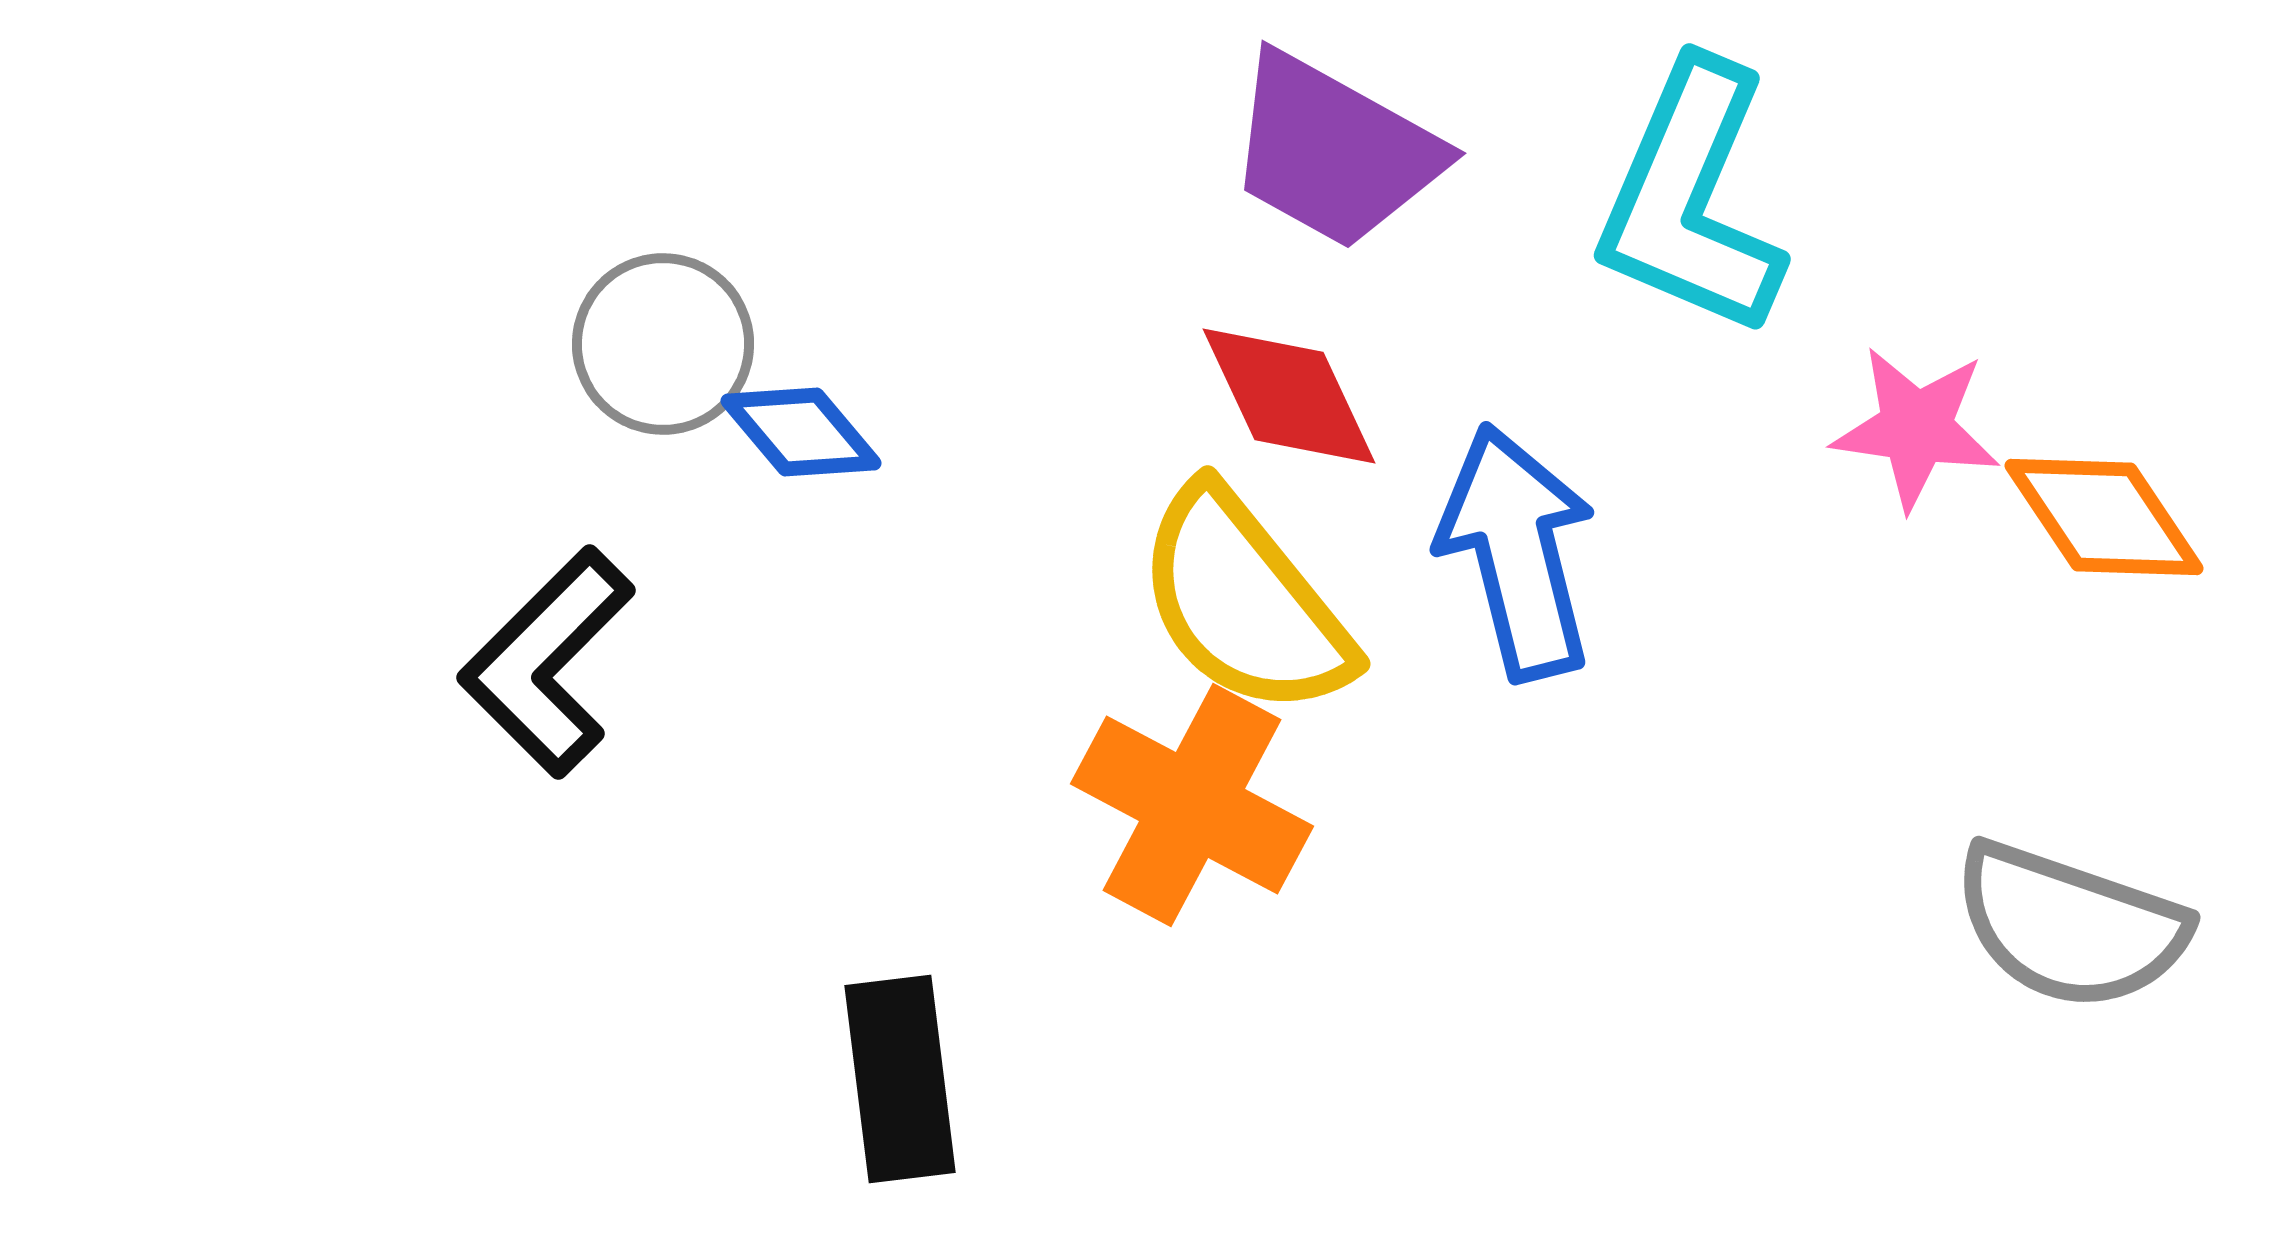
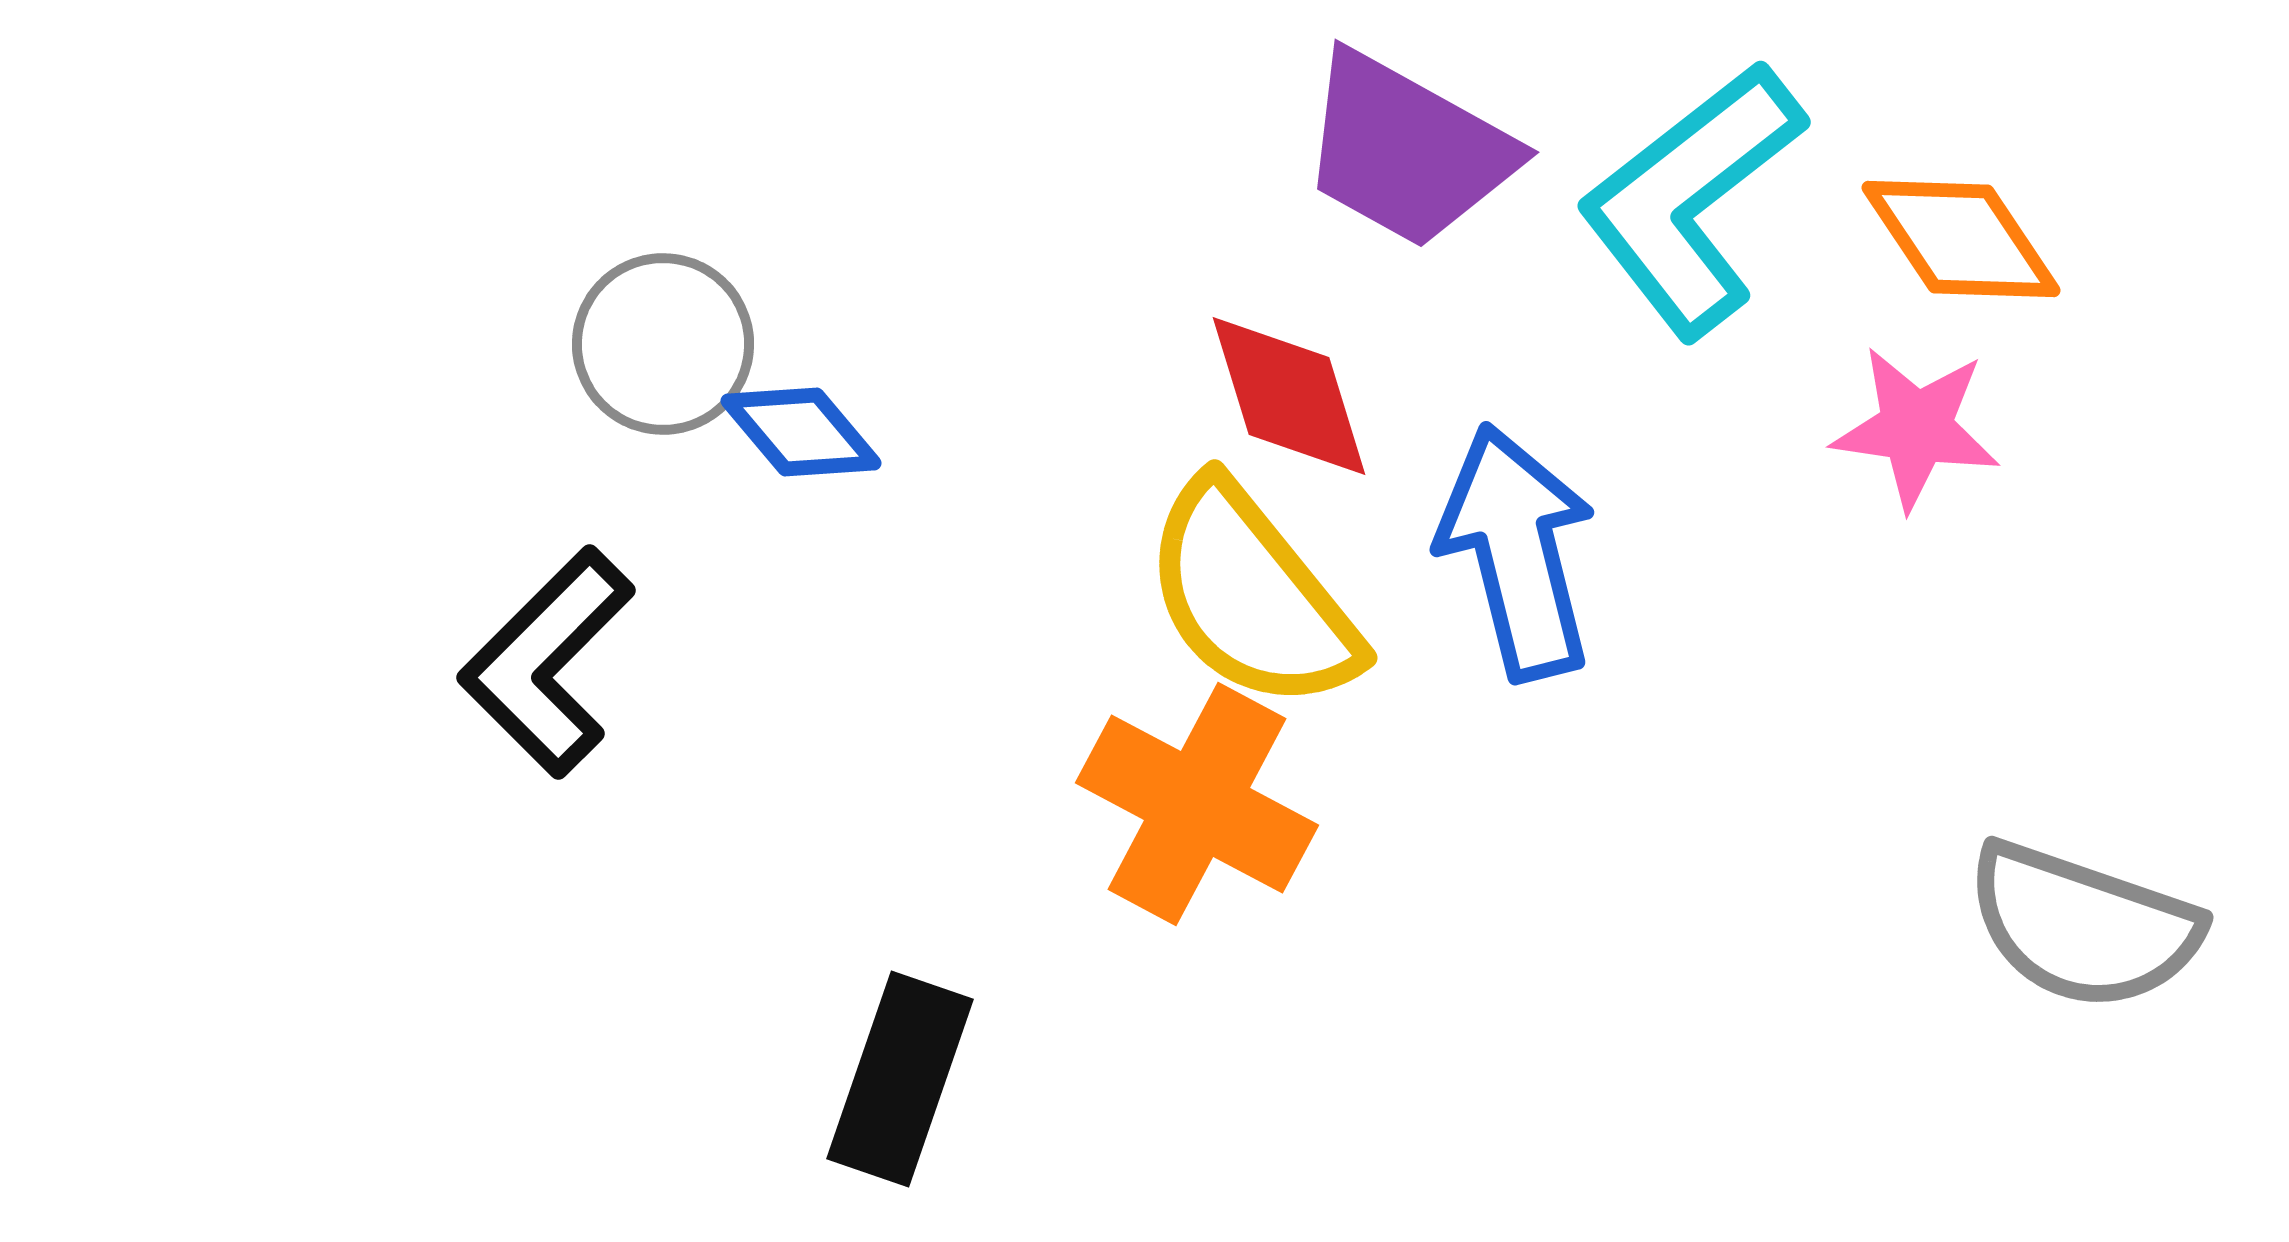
purple trapezoid: moved 73 px right, 1 px up
cyan L-shape: rotated 29 degrees clockwise
red diamond: rotated 8 degrees clockwise
orange diamond: moved 143 px left, 278 px up
yellow semicircle: moved 7 px right, 6 px up
orange cross: moved 5 px right, 1 px up
gray semicircle: moved 13 px right
black rectangle: rotated 26 degrees clockwise
